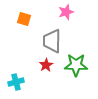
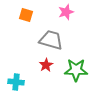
orange square: moved 2 px right, 4 px up
gray trapezoid: moved 1 px left, 1 px up; rotated 105 degrees clockwise
green star: moved 5 px down
cyan cross: rotated 21 degrees clockwise
